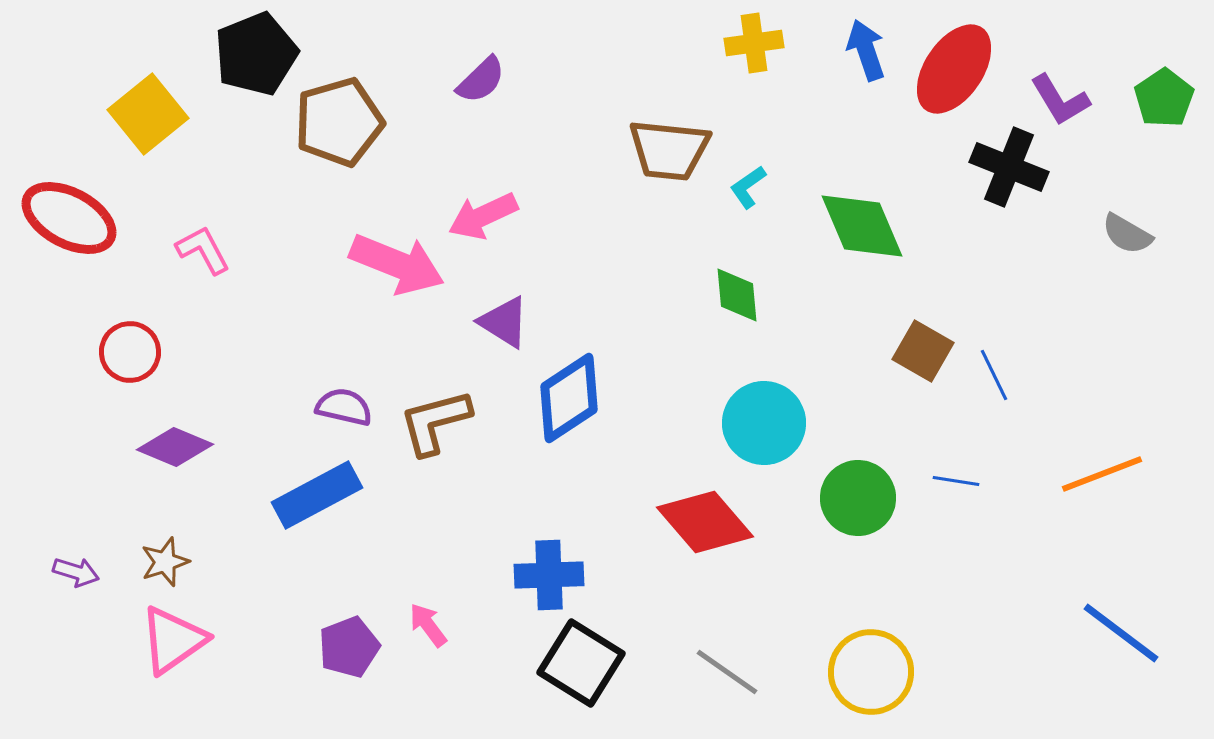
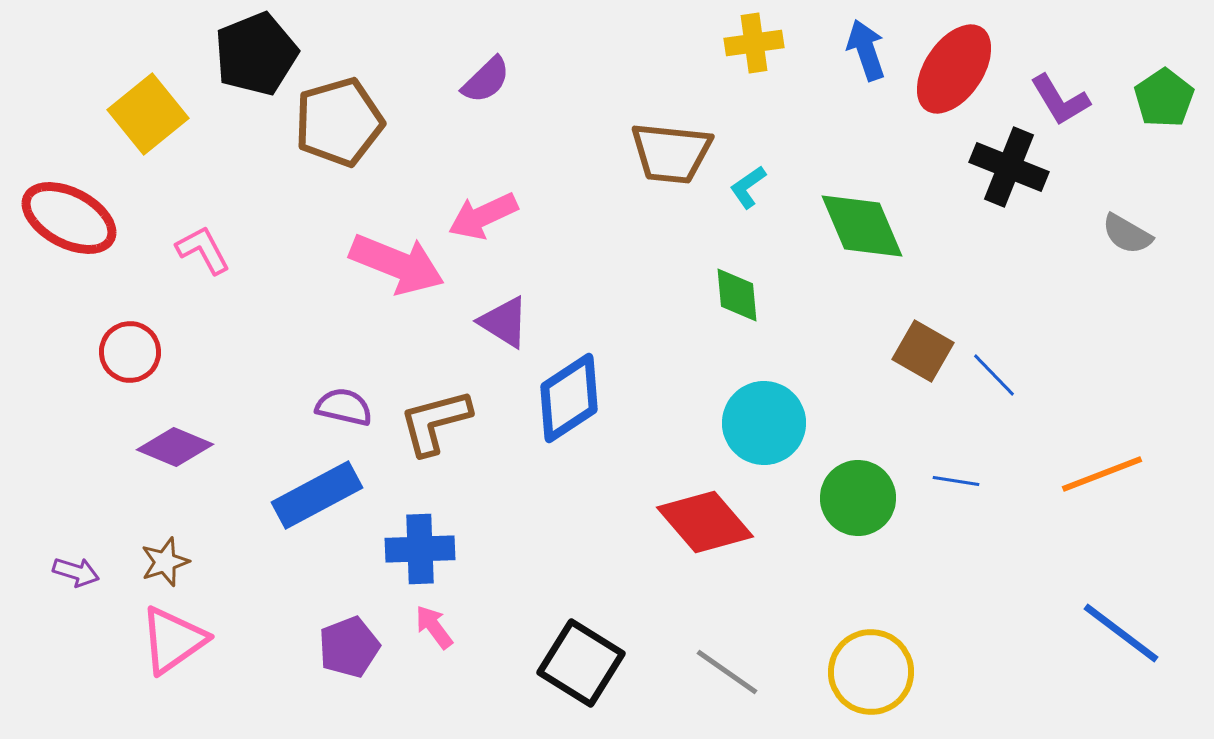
purple semicircle at (481, 80): moved 5 px right
brown trapezoid at (669, 150): moved 2 px right, 3 px down
blue line at (994, 375): rotated 18 degrees counterclockwise
blue cross at (549, 575): moved 129 px left, 26 px up
pink arrow at (428, 625): moved 6 px right, 2 px down
